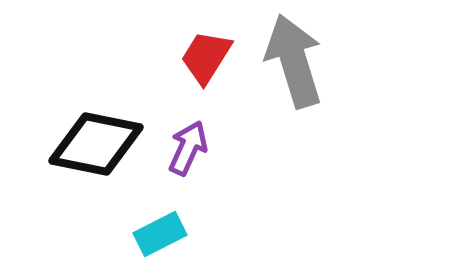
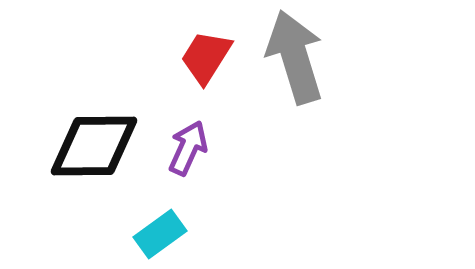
gray arrow: moved 1 px right, 4 px up
black diamond: moved 2 px left, 2 px down; rotated 12 degrees counterclockwise
cyan rectangle: rotated 9 degrees counterclockwise
